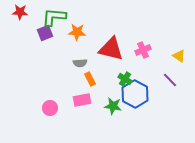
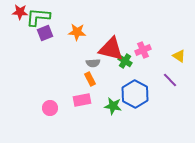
green L-shape: moved 16 px left
gray semicircle: moved 13 px right
green cross: moved 18 px up
